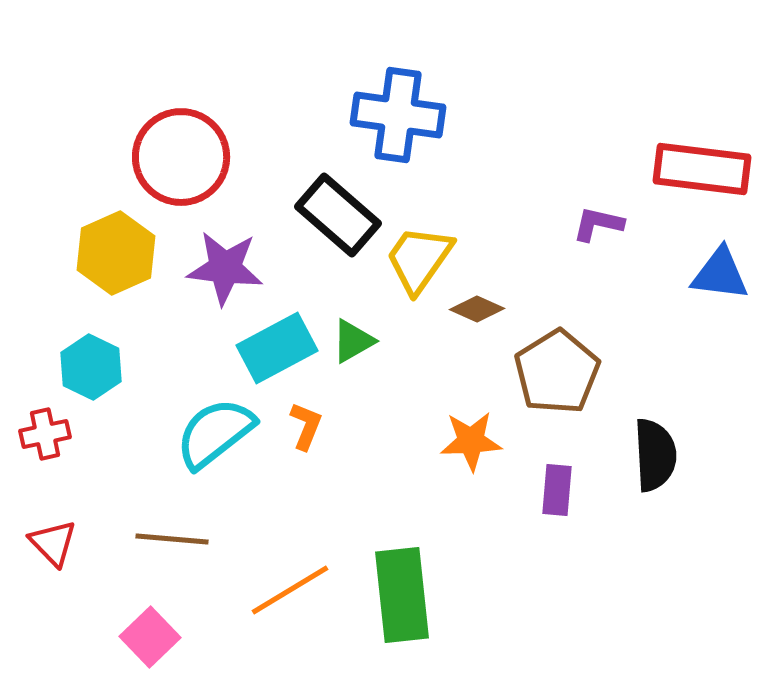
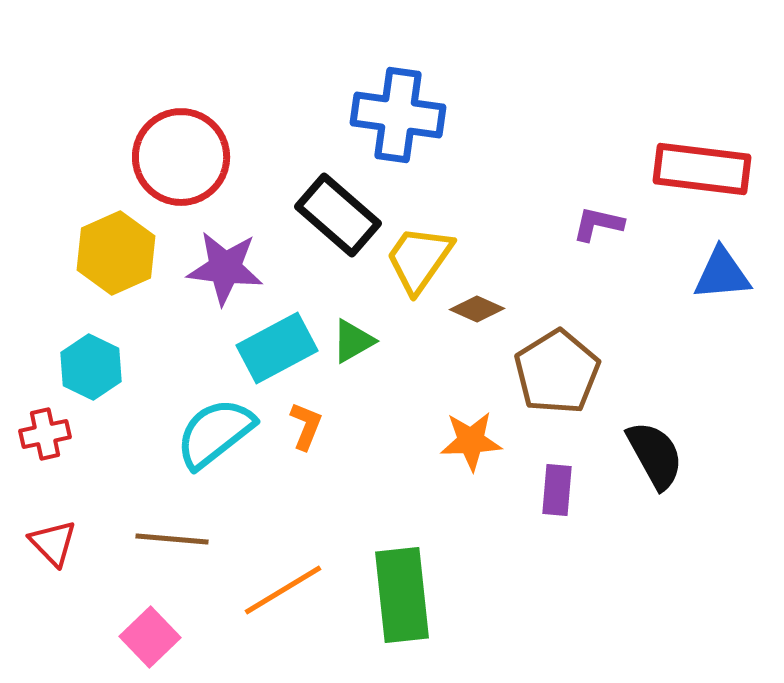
blue triangle: moved 2 px right; rotated 12 degrees counterclockwise
black semicircle: rotated 26 degrees counterclockwise
orange line: moved 7 px left
